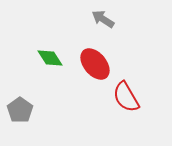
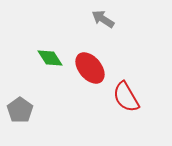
red ellipse: moved 5 px left, 4 px down
